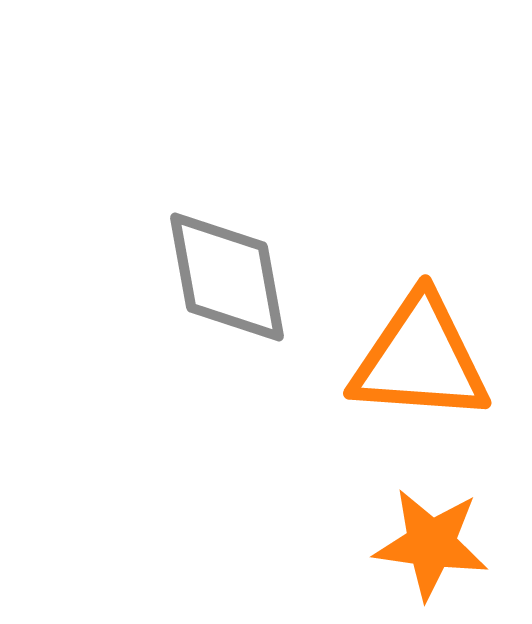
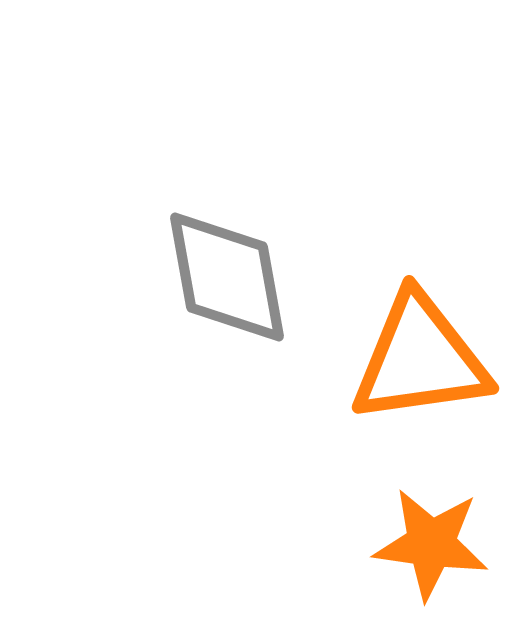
orange triangle: rotated 12 degrees counterclockwise
